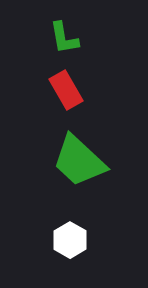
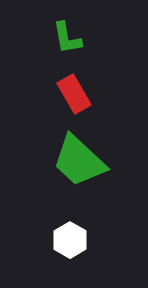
green L-shape: moved 3 px right
red rectangle: moved 8 px right, 4 px down
